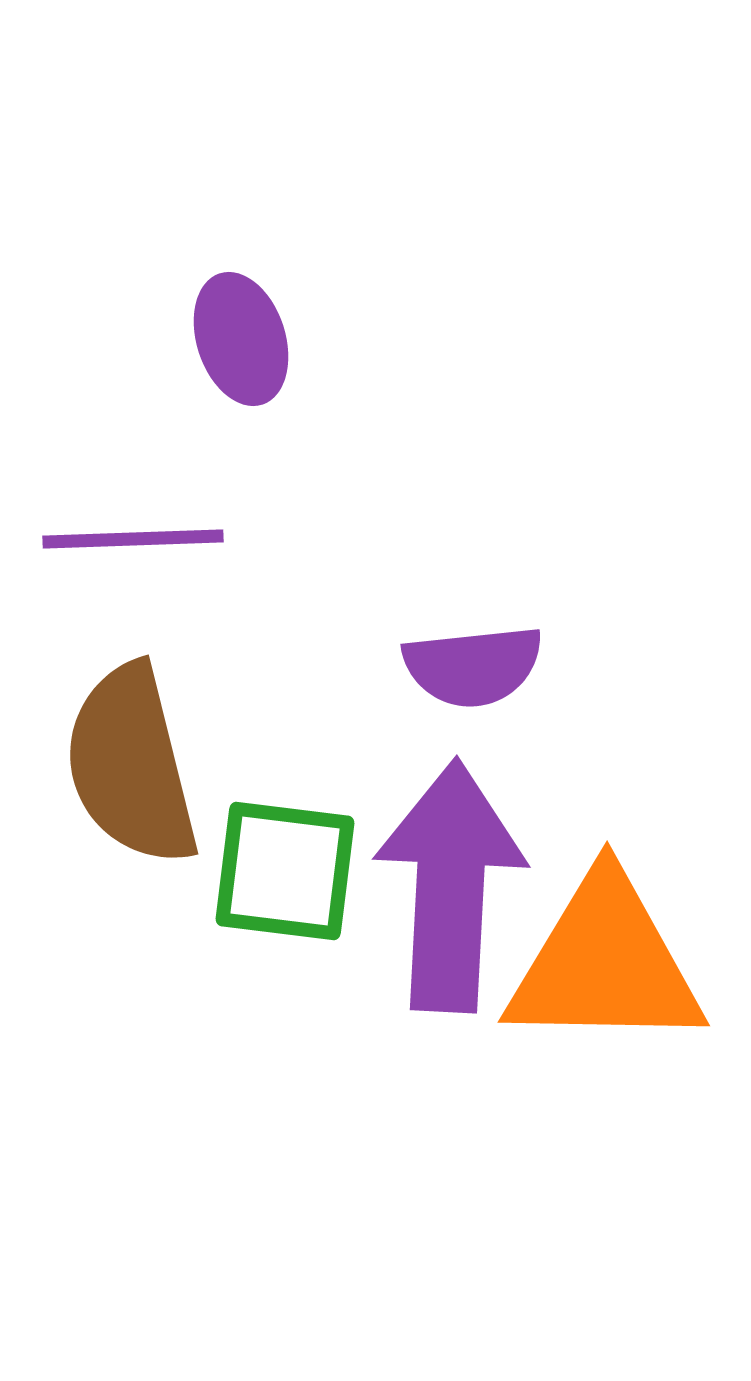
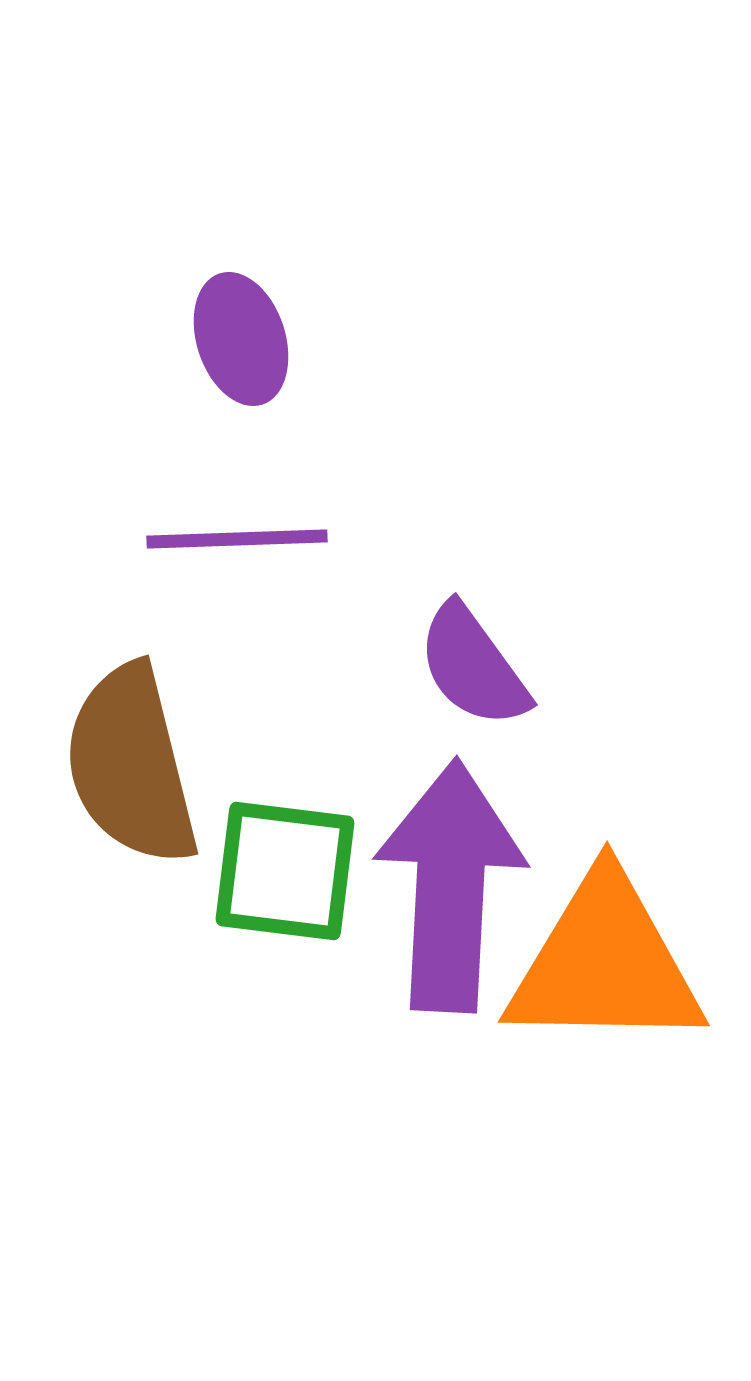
purple line: moved 104 px right
purple semicircle: rotated 60 degrees clockwise
